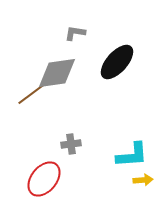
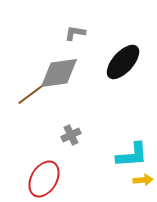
black ellipse: moved 6 px right
gray diamond: moved 2 px right
gray cross: moved 9 px up; rotated 18 degrees counterclockwise
red ellipse: rotated 9 degrees counterclockwise
